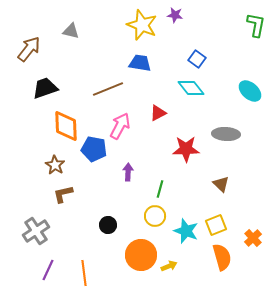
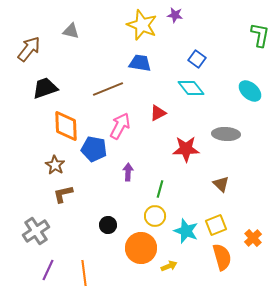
green L-shape: moved 4 px right, 10 px down
orange circle: moved 7 px up
